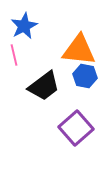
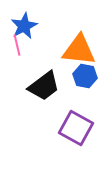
pink line: moved 3 px right, 10 px up
purple square: rotated 20 degrees counterclockwise
